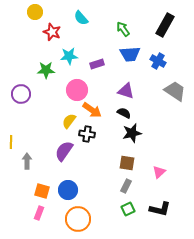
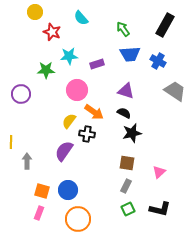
orange arrow: moved 2 px right, 2 px down
